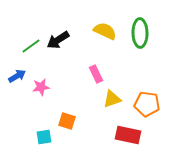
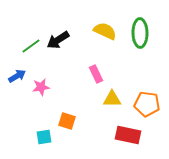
yellow triangle: rotated 18 degrees clockwise
